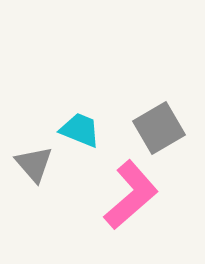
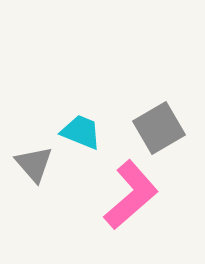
cyan trapezoid: moved 1 px right, 2 px down
